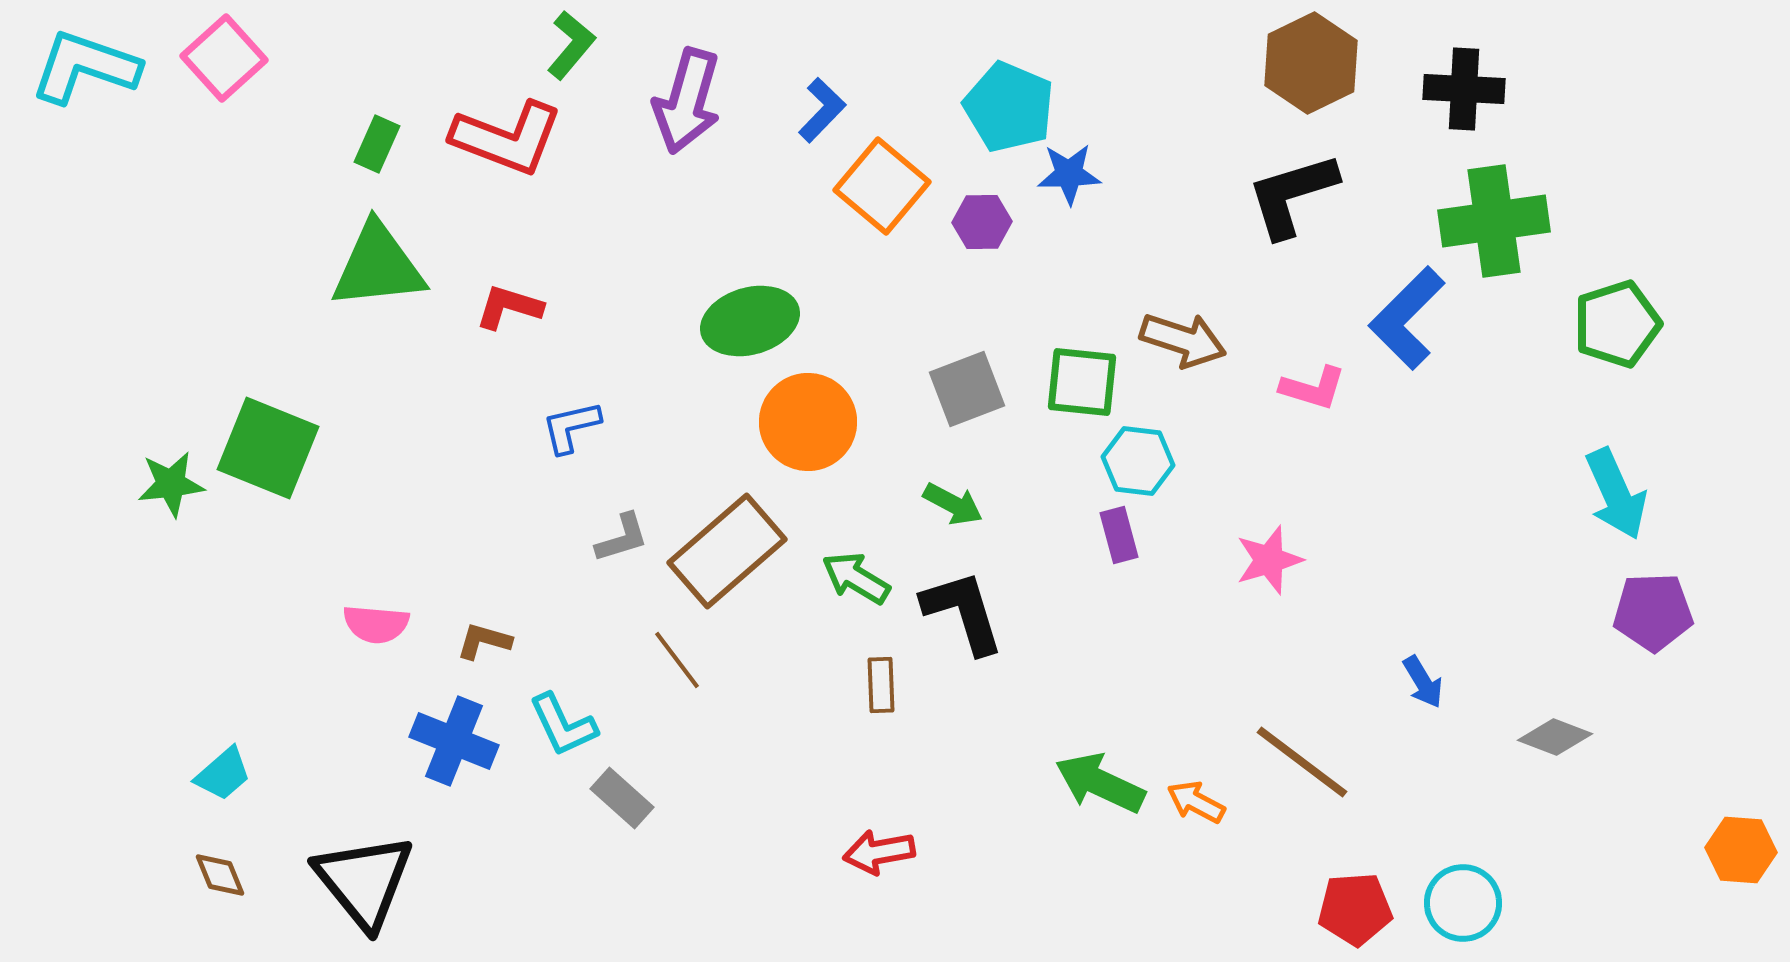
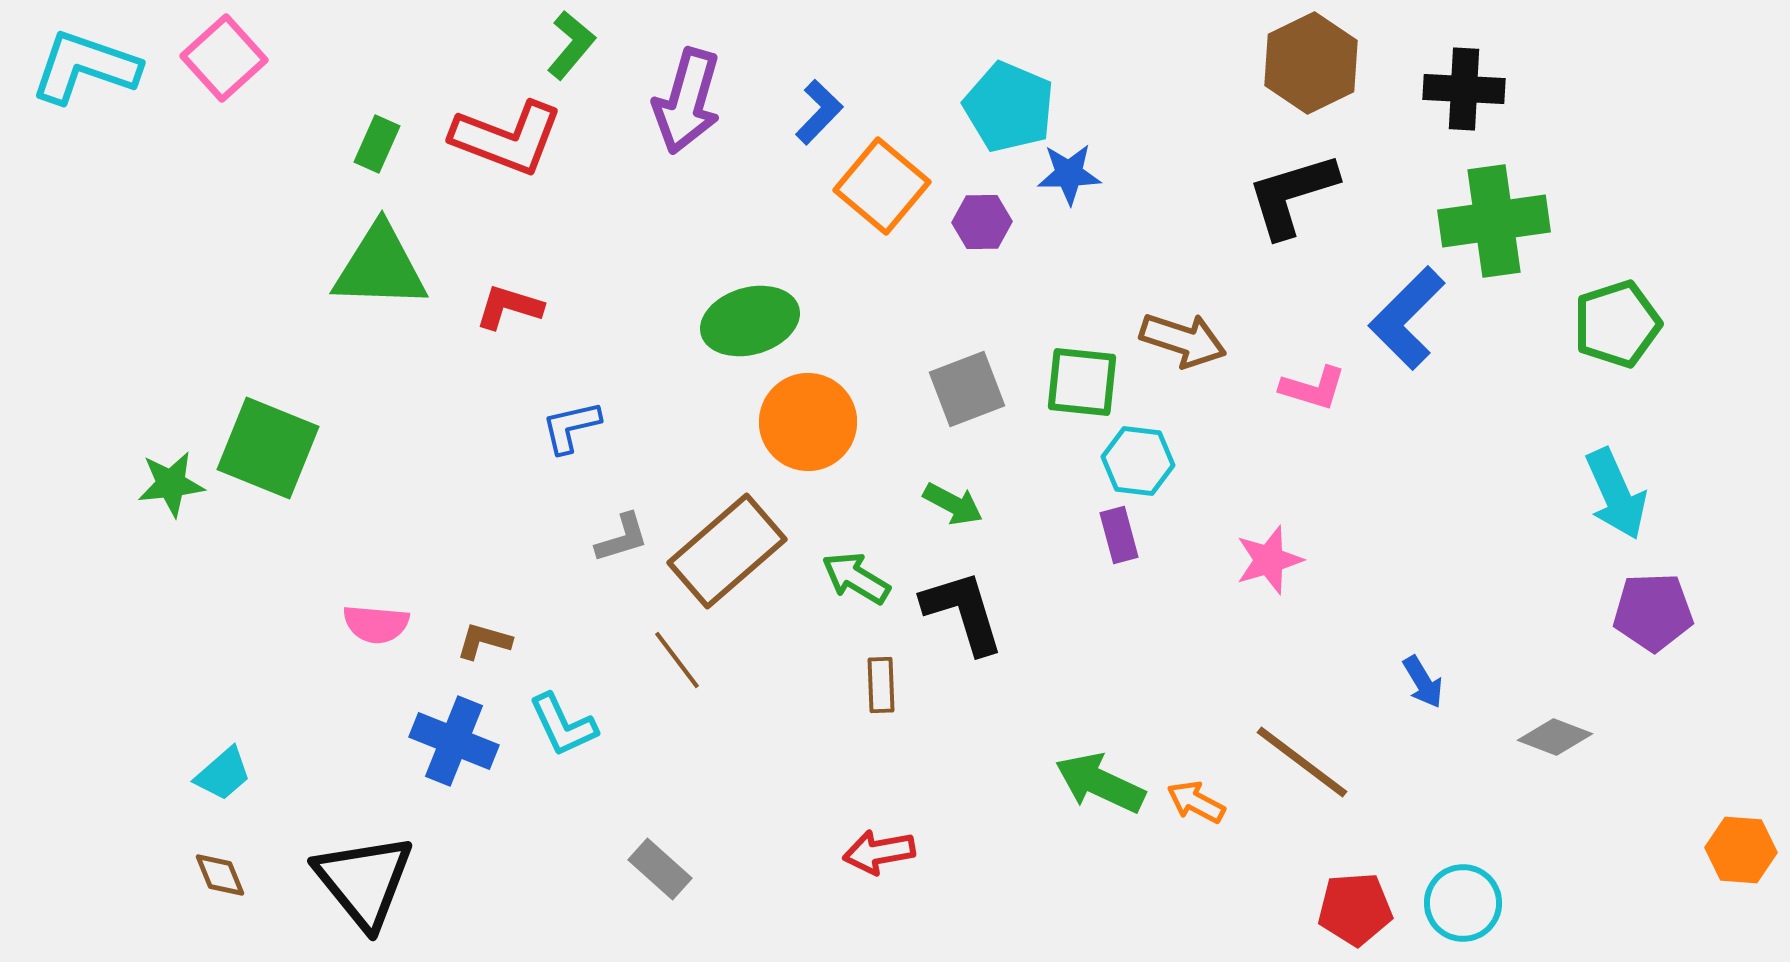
blue L-shape at (822, 110): moved 3 px left, 2 px down
green triangle at (378, 266): moved 2 px right, 1 px down; rotated 8 degrees clockwise
gray rectangle at (622, 798): moved 38 px right, 71 px down
